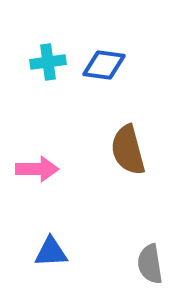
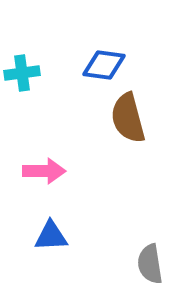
cyan cross: moved 26 px left, 11 px down
brown semicircle: moved 32 px up
pink arrow: moved 7 px right, 2 px down
blue triangle: moved 16 px up
